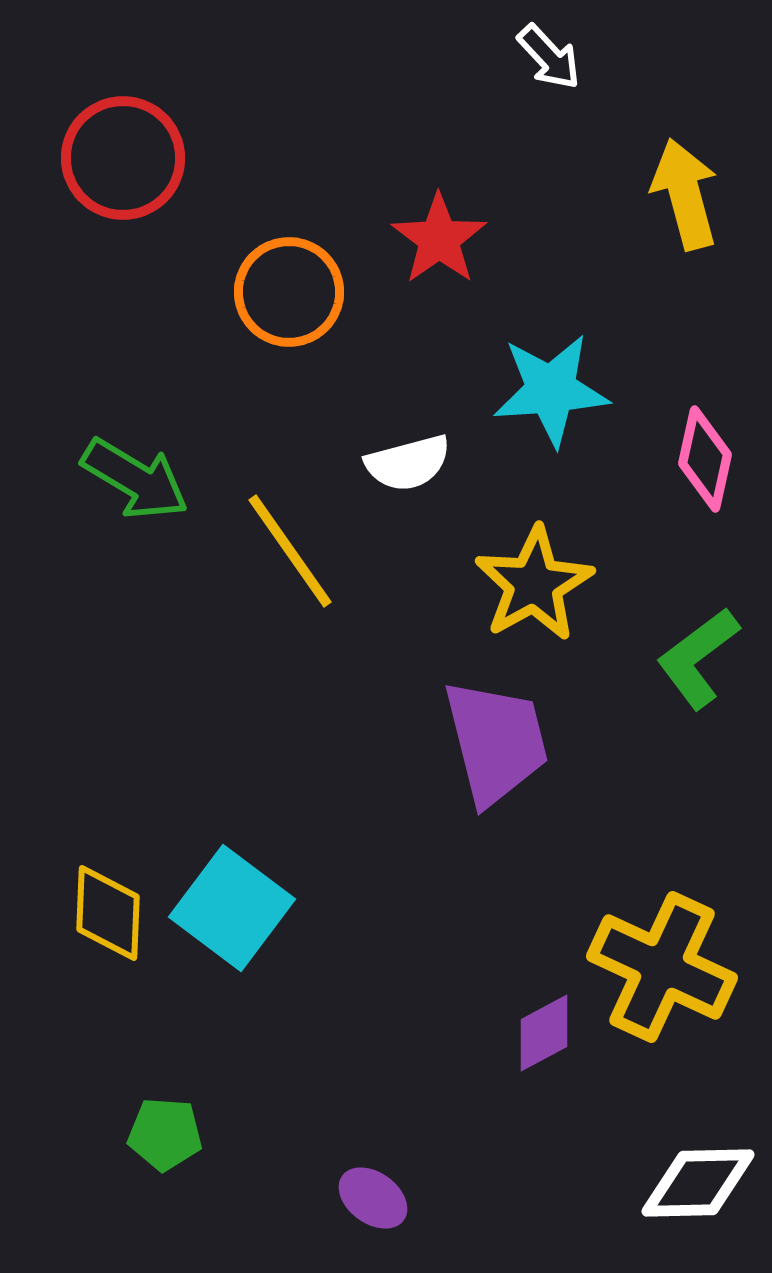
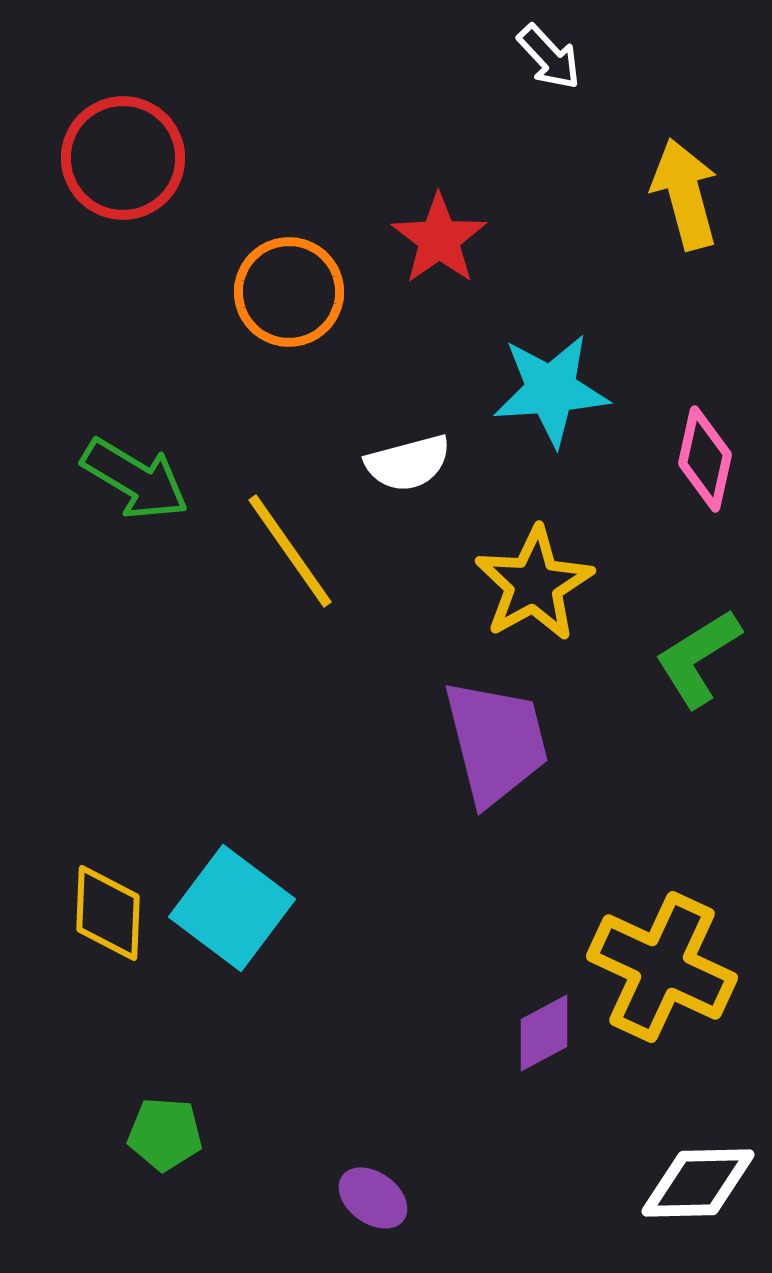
green L-shape: rotated 5 degrees clockwise
